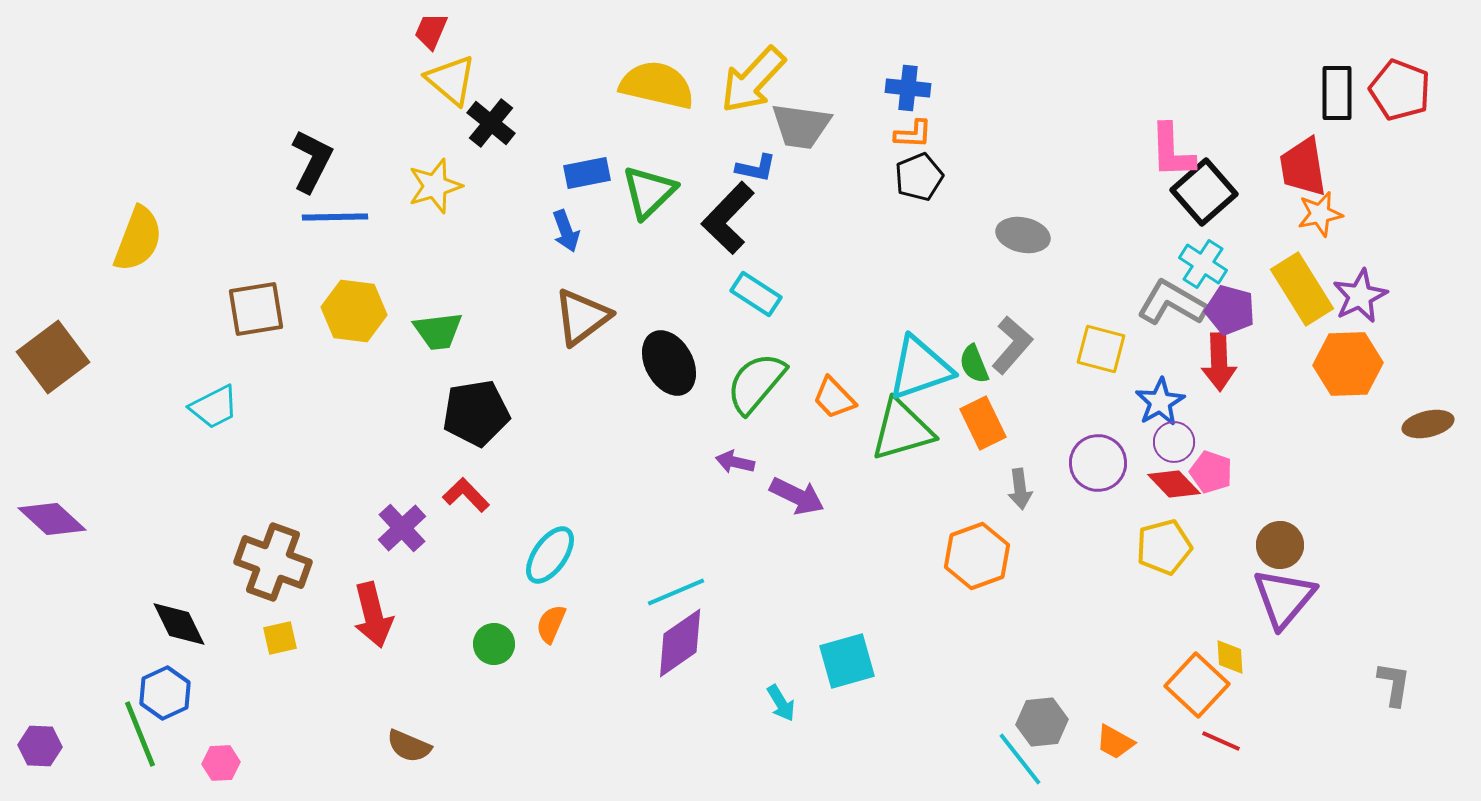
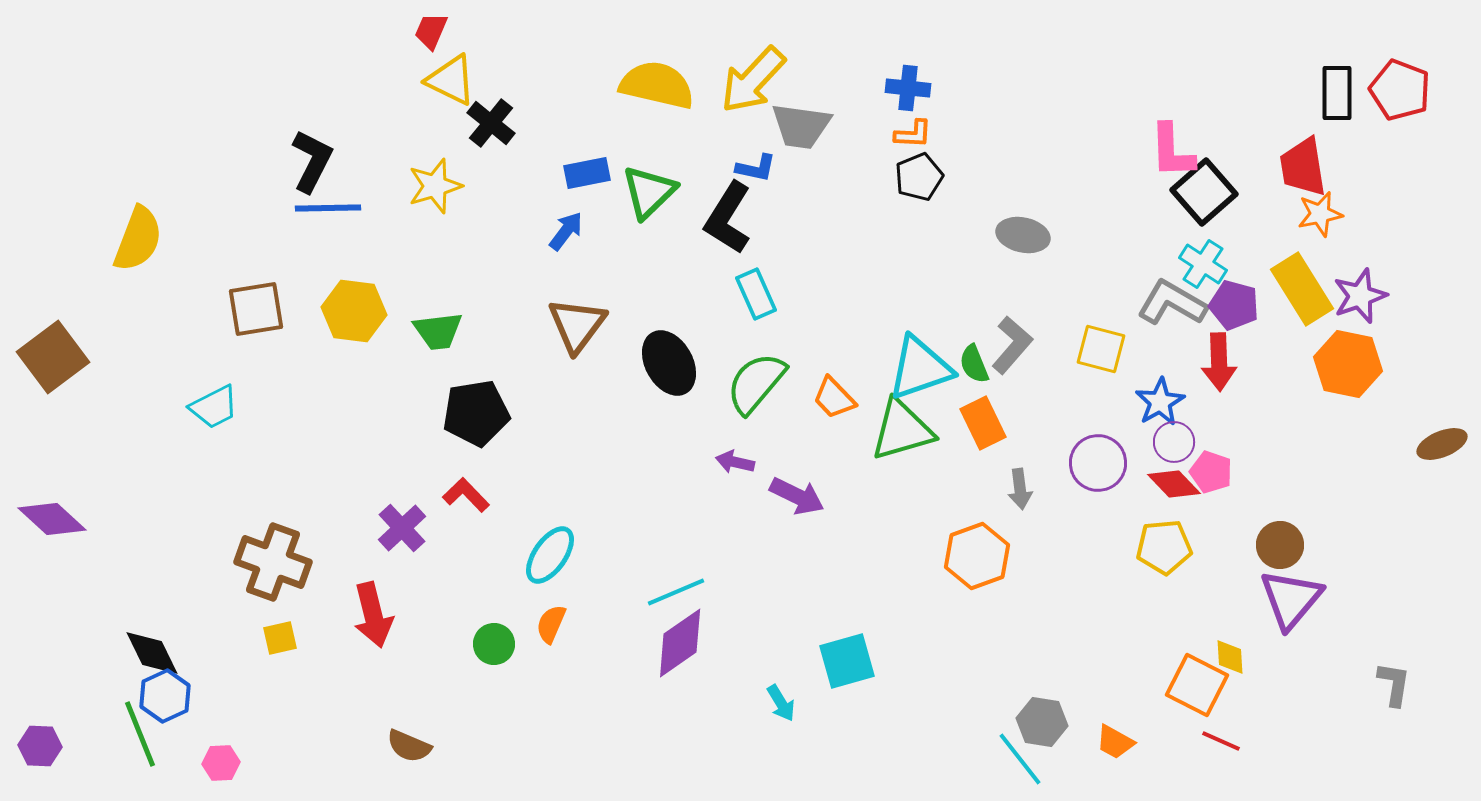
yellow triangle at (451, 80): rotated 14 degrees counterclockwise
blue line at (335, 217): moved 7 px left, 9 px up
black L-shape at (728, 218): rotated 12 degrees counterclockwise
blue arrow at (566, 231): rotated 123 degrees counterclockwise
cyan rectangle at (756, 294): rotated 33 degrees clockwise
purple star at (1360, 296): rotated 6 degrees clockwise
purple pentagon at (1230, 310): moved 4 px right, 5 px up
brown triangle at (582, 317): moved 5 px left, 8 px down; rotated 16 degrees counterclockwise
orange hexagon at (1348, 364): rotated 14 degrees clockwise
brown ellipse at (1428, 424): moved 14 px right, 20 px down; rotated 9 degrees counterclockwise
yellow pentagon at (1164, 547): rotated 10 degrees clockwise
purple triangle at (1284, 598): moved 7 px right, 1 px down
black diamond at (179, 624): moved 27 px left, 29 px down
orange square at (1197, 685): rotated 16 degrees counterclockwise
blue hexagon at (165, 693): moved 3 px down
gray hexagon at (1042, 722): rotated 15 degrees clockwise
